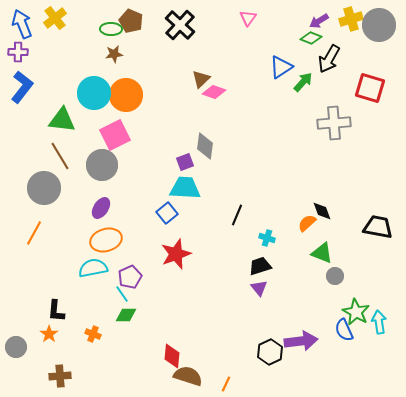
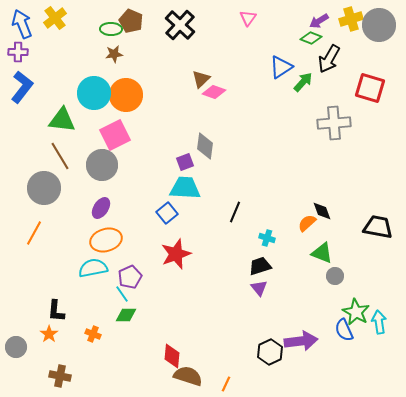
black line at (237, 215): moved 2 px left, 3 px up
brown cross at (60, 376): rotated 15 degrees clockwise
